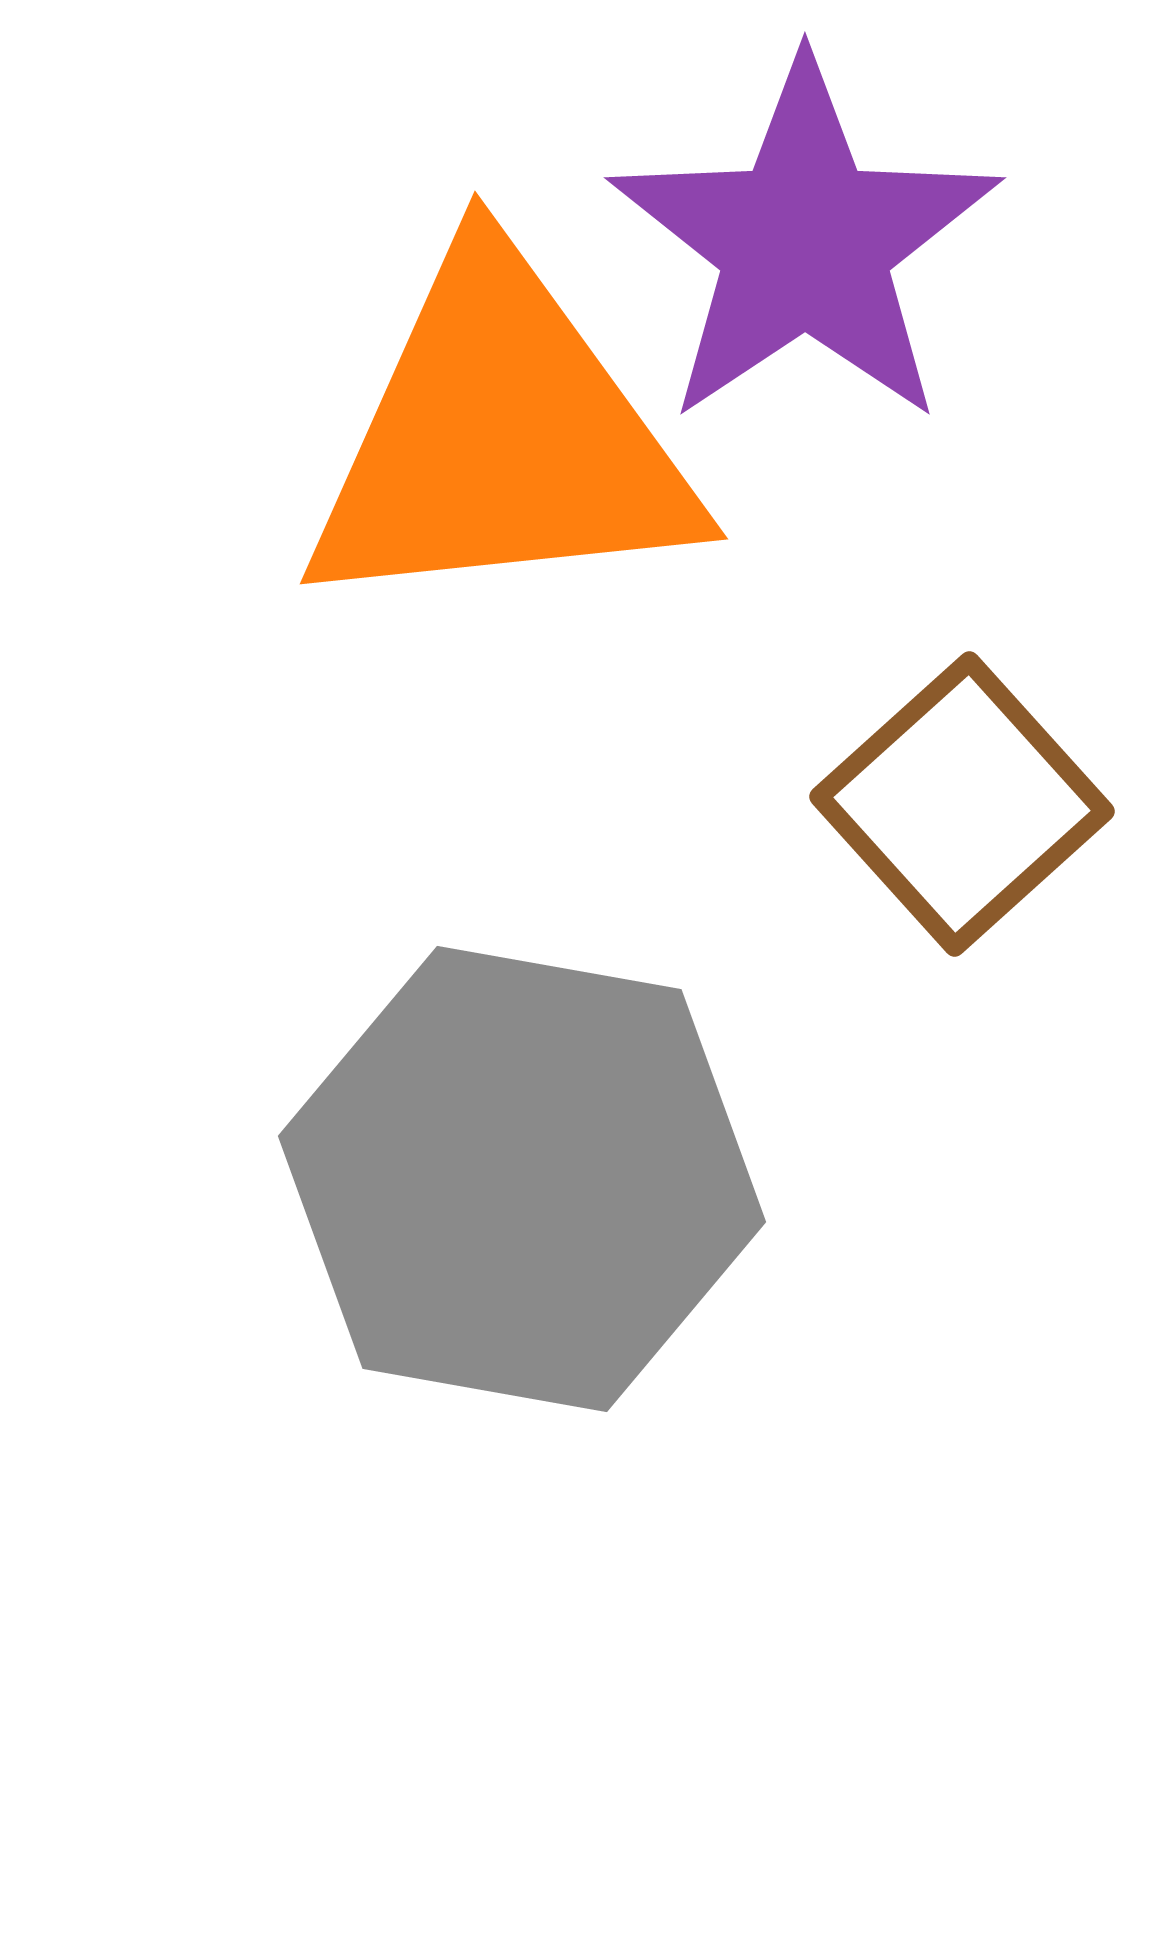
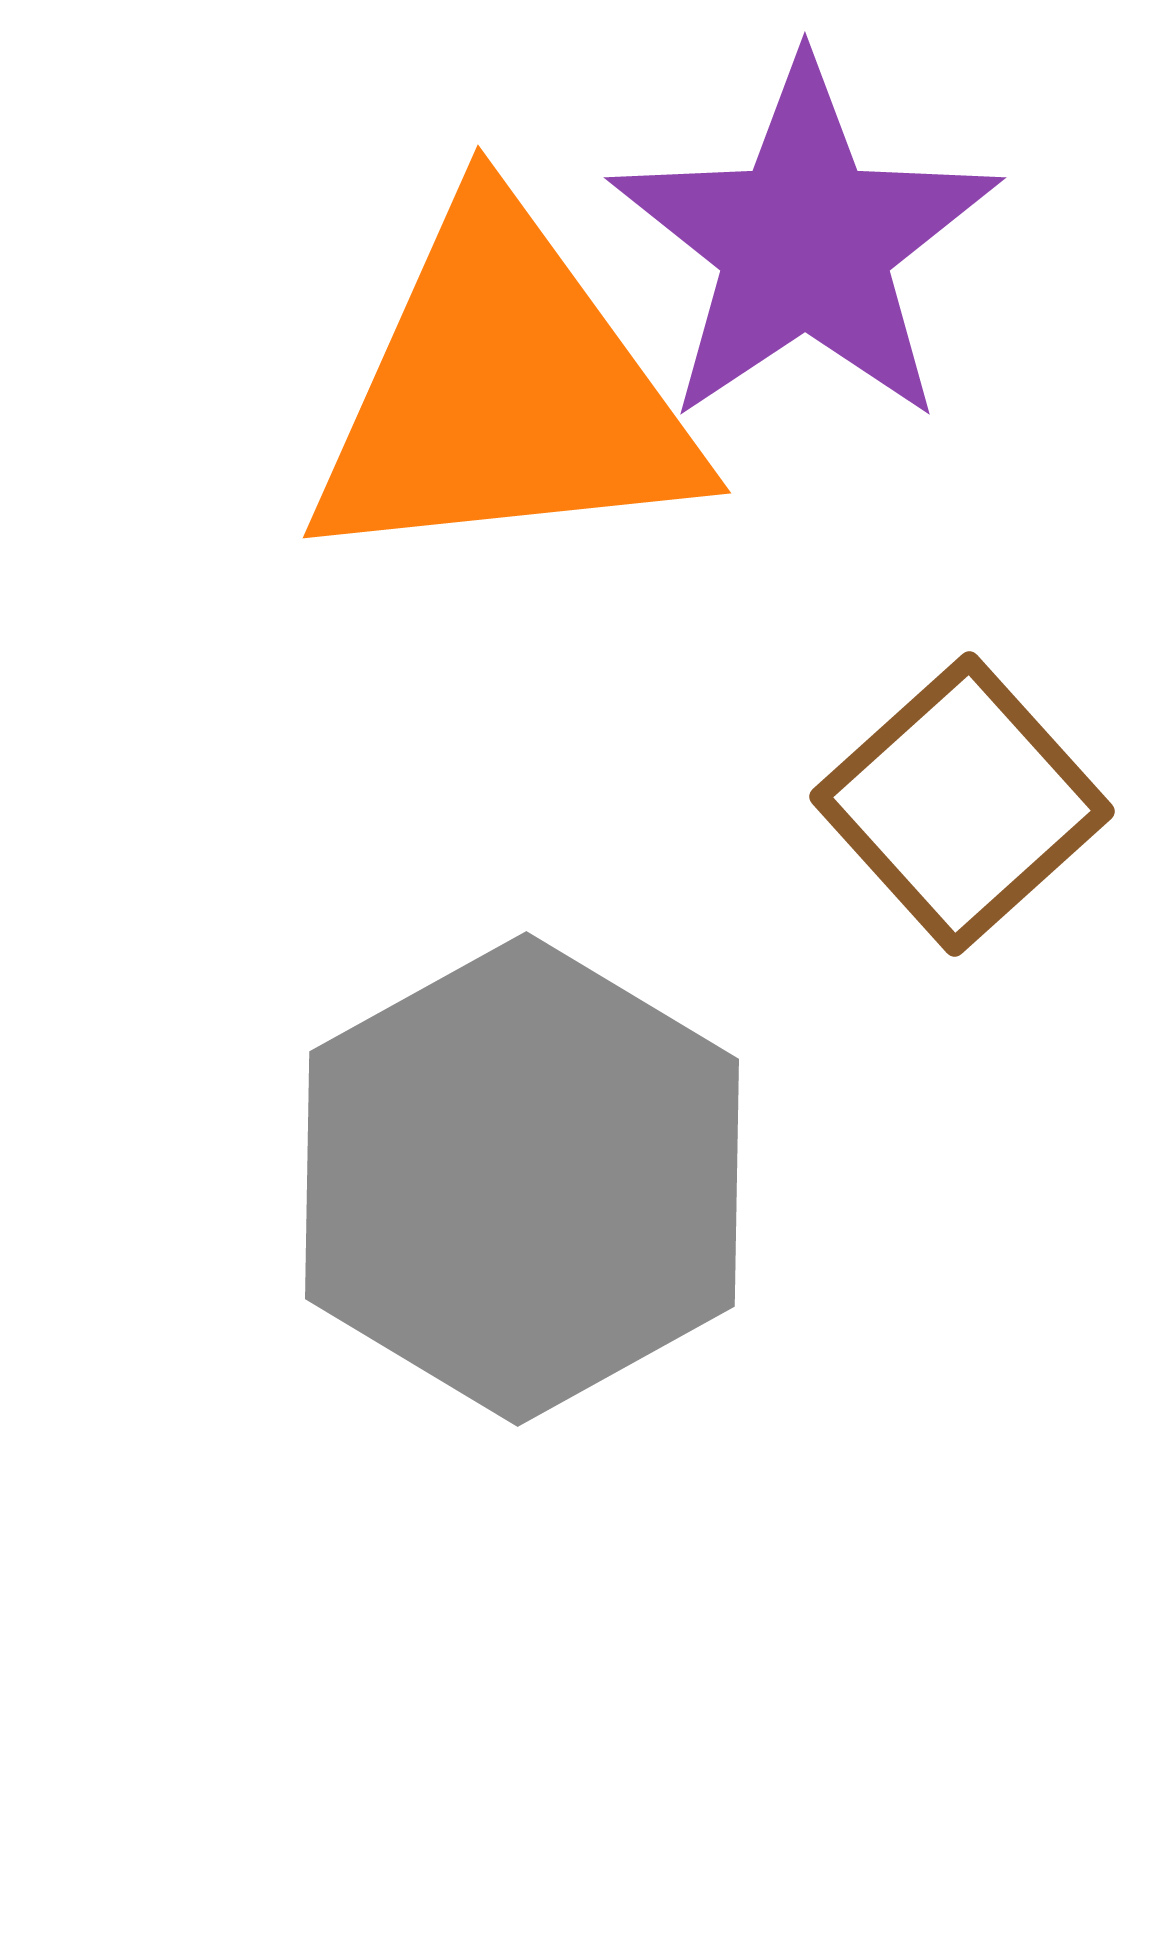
orange triangle: moved 3 px right, 46 px up
gray hexagon: rotated 21 degrees clockwise
